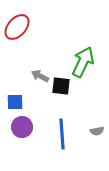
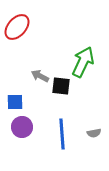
gray semicircle: moved 3 px left, 2 px down
